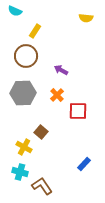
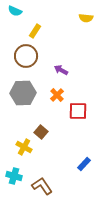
cyan cross: moved 6 px left, 4 px down
